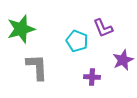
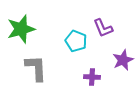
cyan pentagon: moved 1 px left
gray L-shape: moved 1 px left, 1 px down
